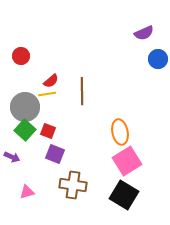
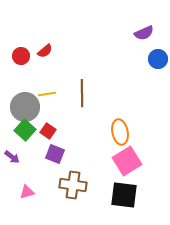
red semicircle: moved 6 px left, 30 px up
brown line: moved 2 px down
red square: rotated 14 degrees clockwise
purple arrow: rotated 14 degrees clockwise
black square: rotated 24 degrees counterclockwise
